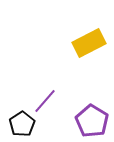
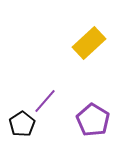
yellow rectangle: rotated 16 degrees counterclockwise
purple pentagon: moved 1 px right, 1 px up
